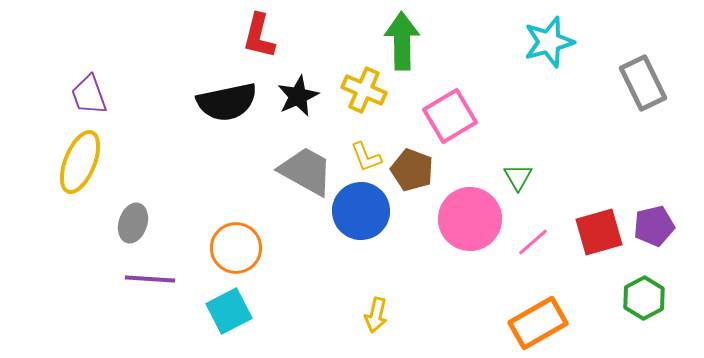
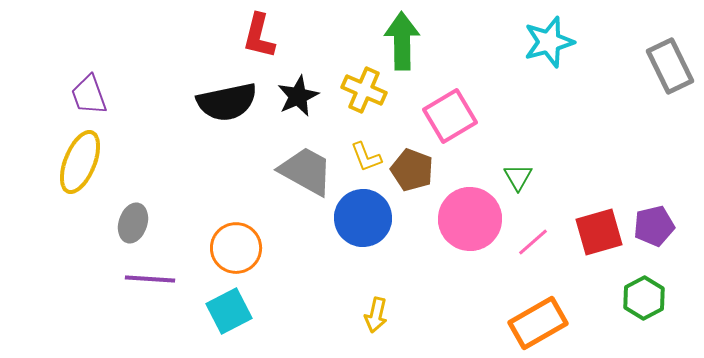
gray rectangle: moved 27 px right, 17 px up
blue circle: moved 2 px right, 7 px down
